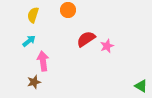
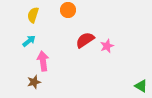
red semicircle: moved 1 px left, 1 px down
